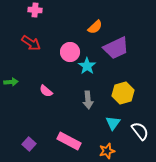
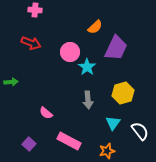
red arrow: rotated 12 degrees counterclockwise
purple trapezoid: rotated 40 degrees counterclockwise
cyan star: moved 1 px down
pink semicircle: moved 22 px down
